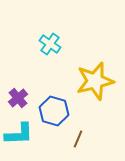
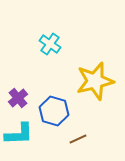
brown line: rotated 42 degrees clockwise
